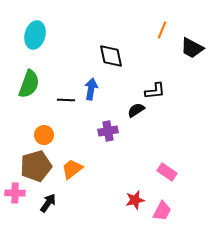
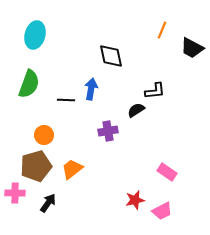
pink trapezoid: rotated 35 degrees clockwise
